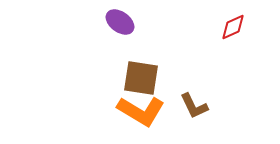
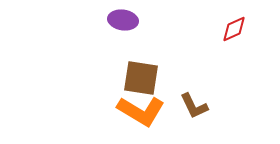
purple ellipse: moved 3 px right, 2 px up; rotated 28 degrees counterclockwise
red diamond: moved 1 px right, 2 px down
